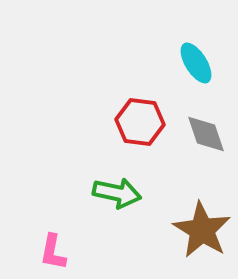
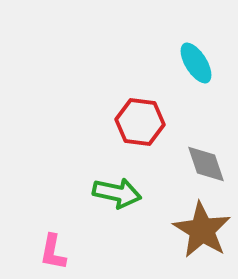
gray diamond: moved 30 px down
